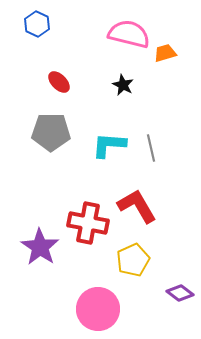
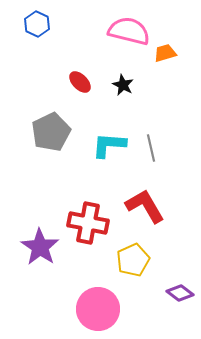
pink semicircle: moved 3 px up
red ellipse: moved 21 px right
gray pentagon: rotated 27 degrees counterclockwise
red L-shape: moved 8 px right
